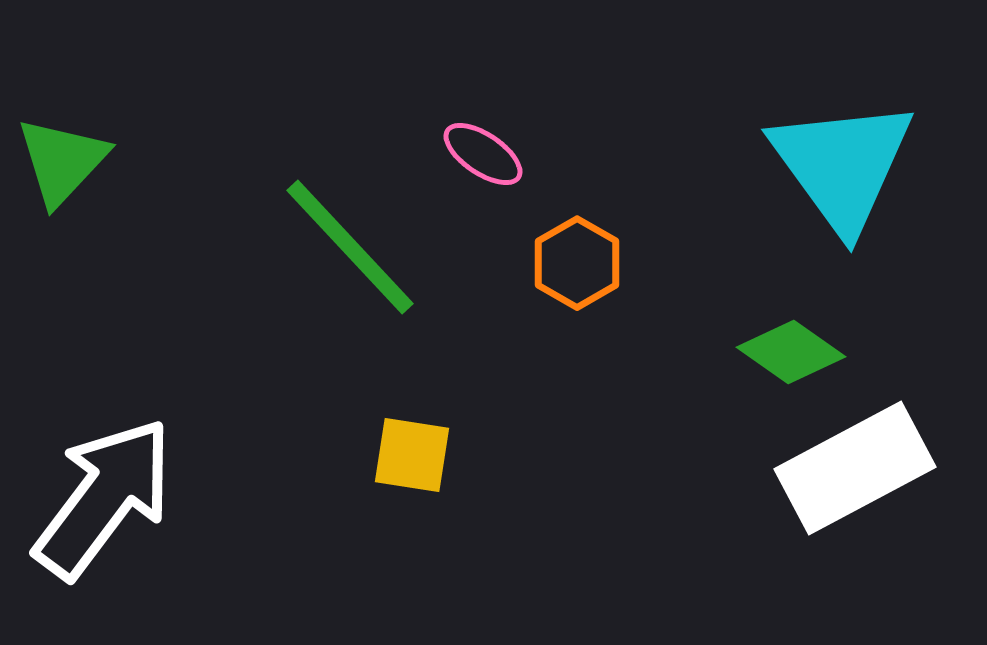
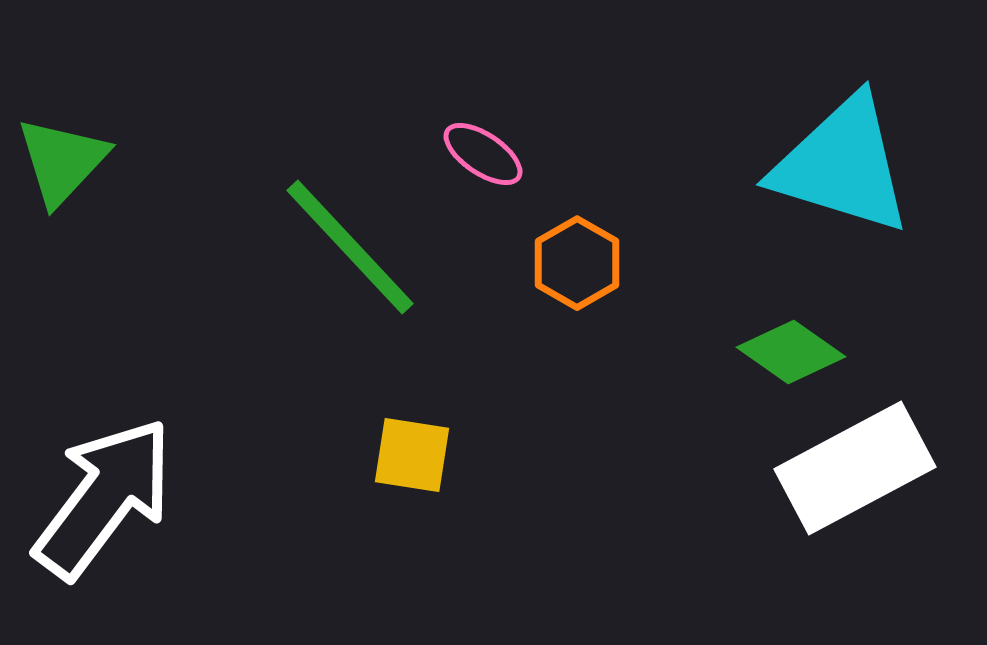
cyan triangle: rotated 37 degrees counterclockwise
